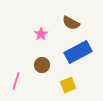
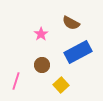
yellow square: moved 7 px left; rotated 21 degrees counterclockwise
